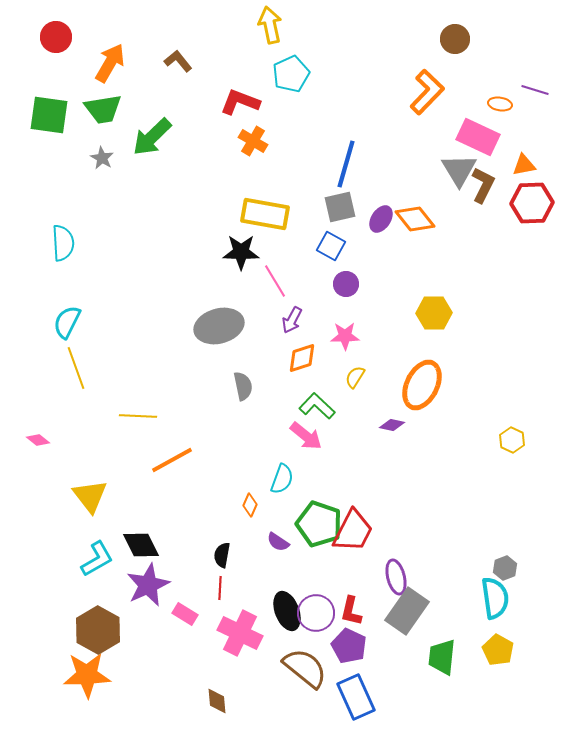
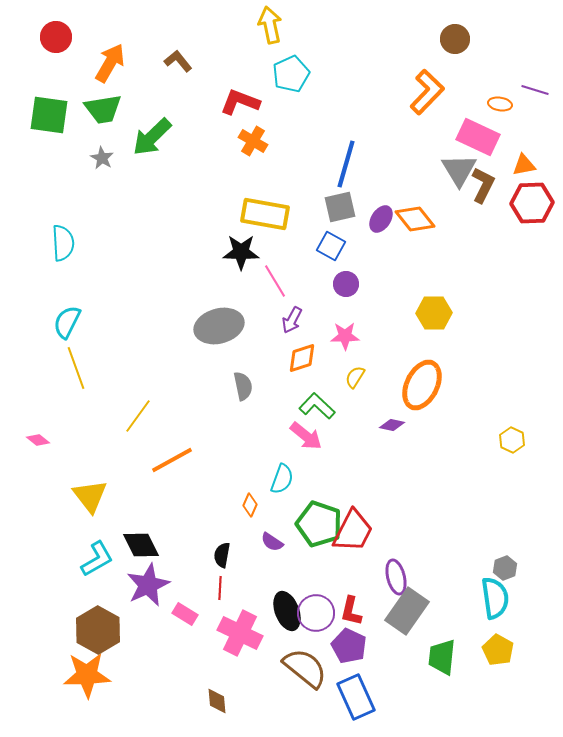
yellow line at (138, 416): rotated 57 degrees counterclockwise
purple semicircle at (278, 542): moved 6 px left
